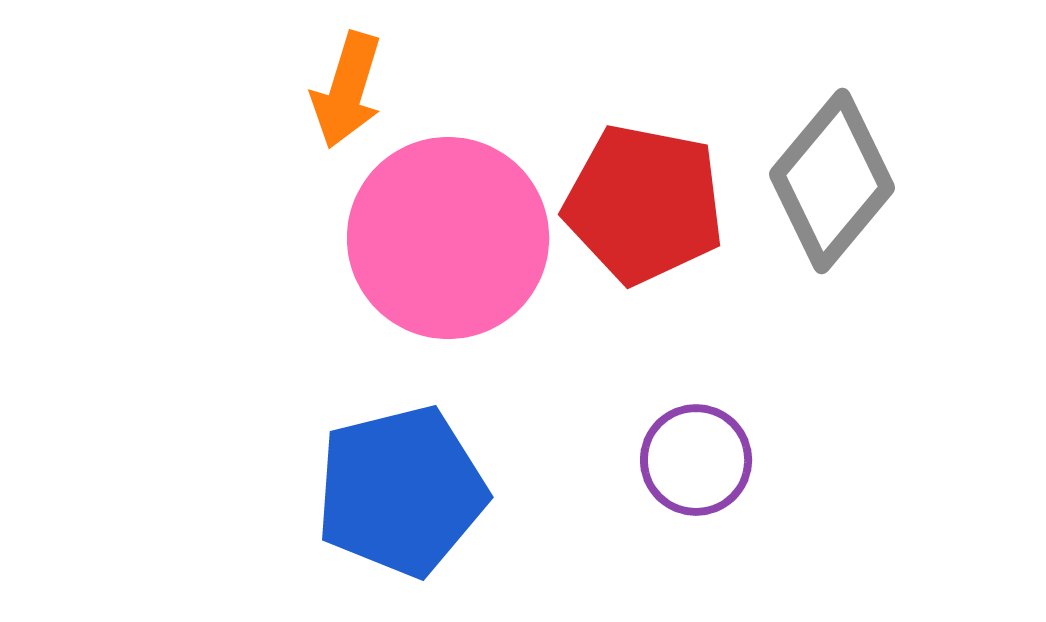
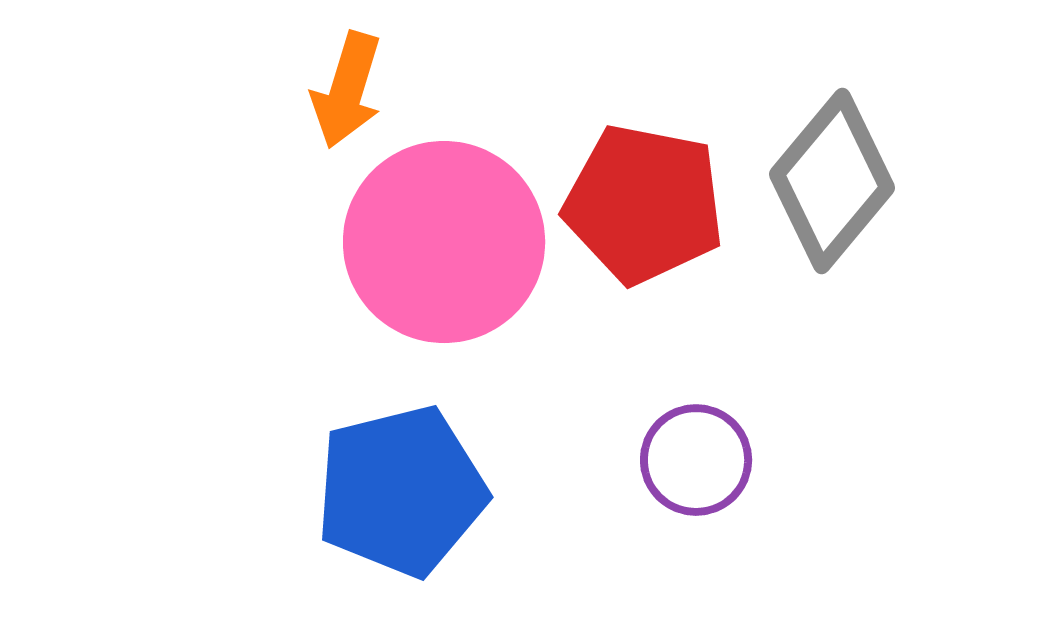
pink circle: moved 4 px left, 4 px down
